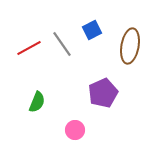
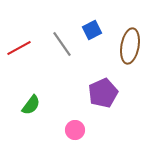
red line: moved 10 px left
green semicircle: moved 6 px left, 3 px down; rotated 15 degrees clockwise
